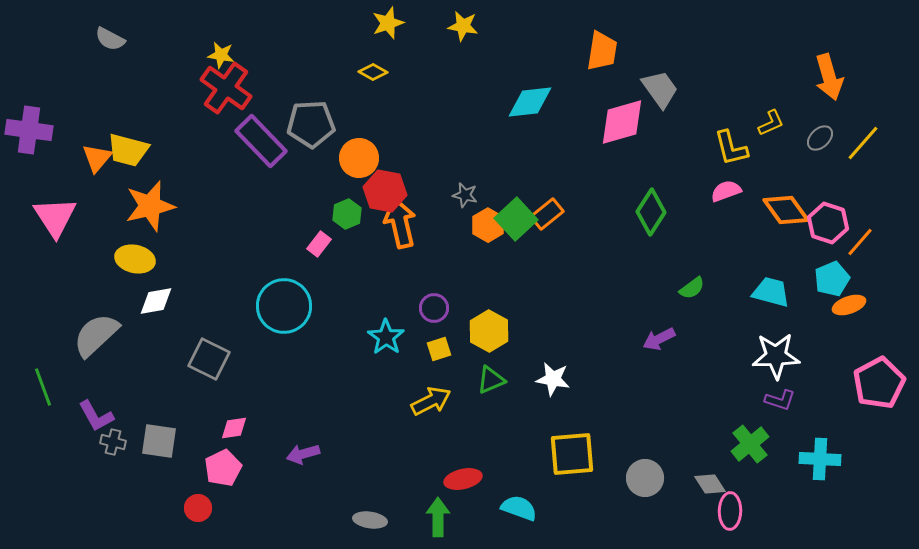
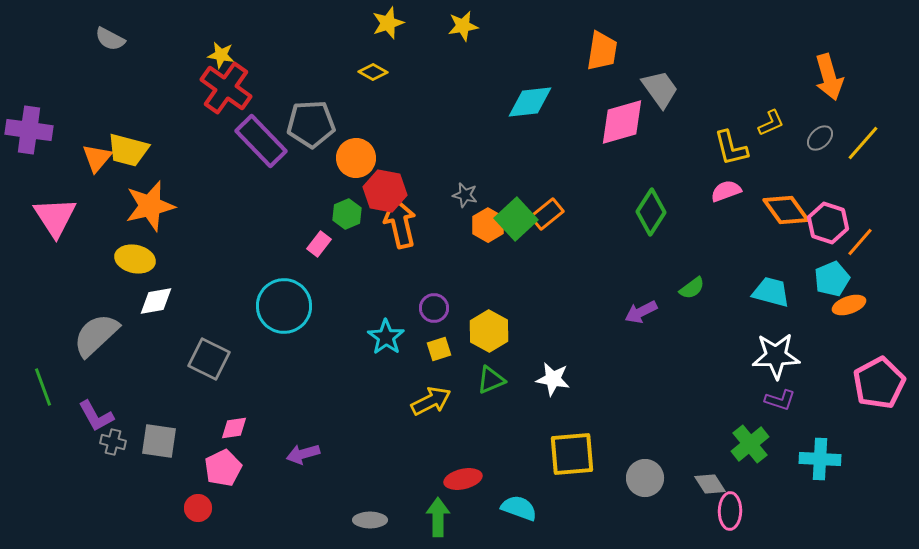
yellow star at (463, 26): rotated 20 degrees counterclockwise
orange circle at (359, 158): moved 3 px left
purple arrow at (659, 339): moved 18 px left, 27 px up
gray ellipse at (370, 520): rotated 8 degrees counterclockwise
